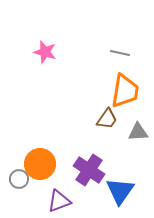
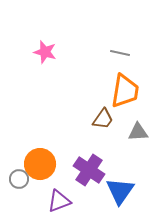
brown trapezoid: moved 4 px left
